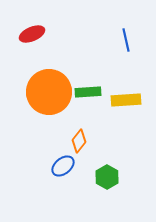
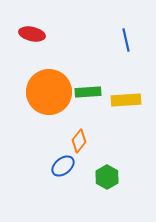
red ellipse: rotated 35 degrees clockwise
